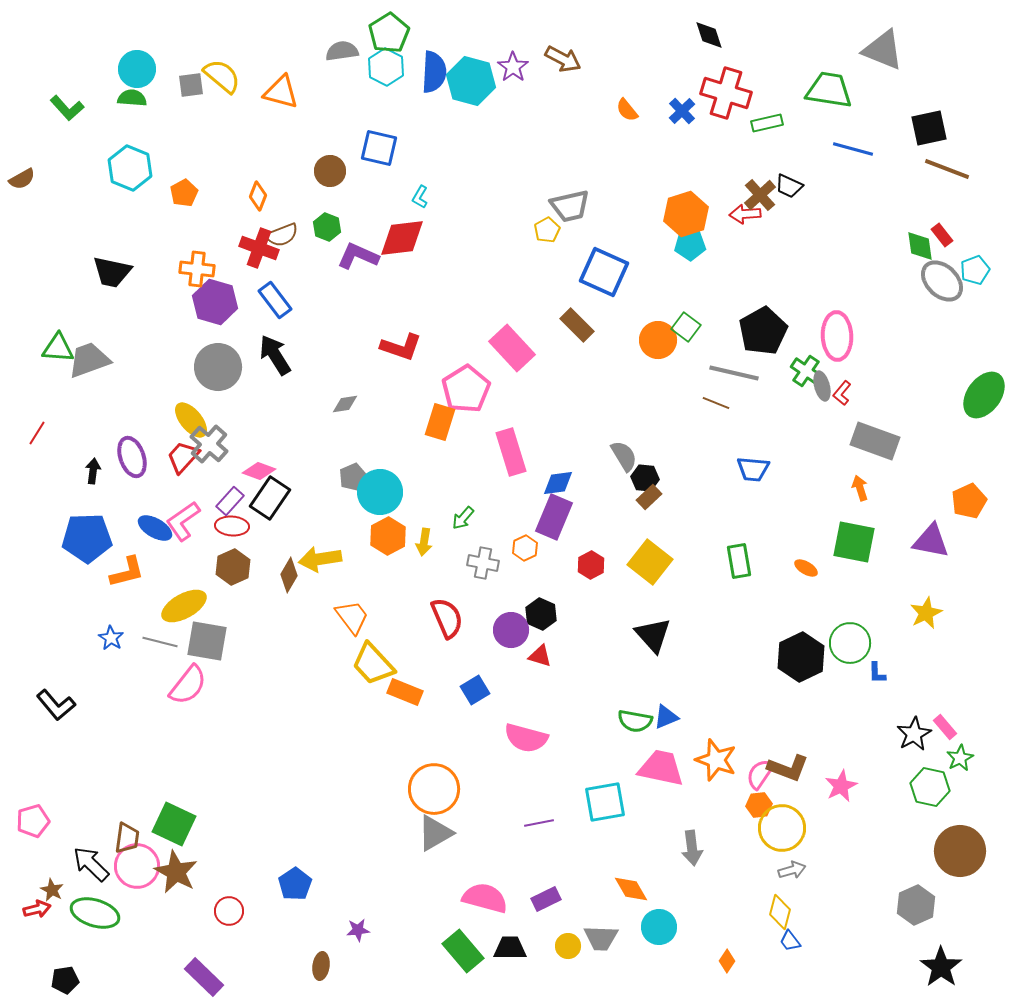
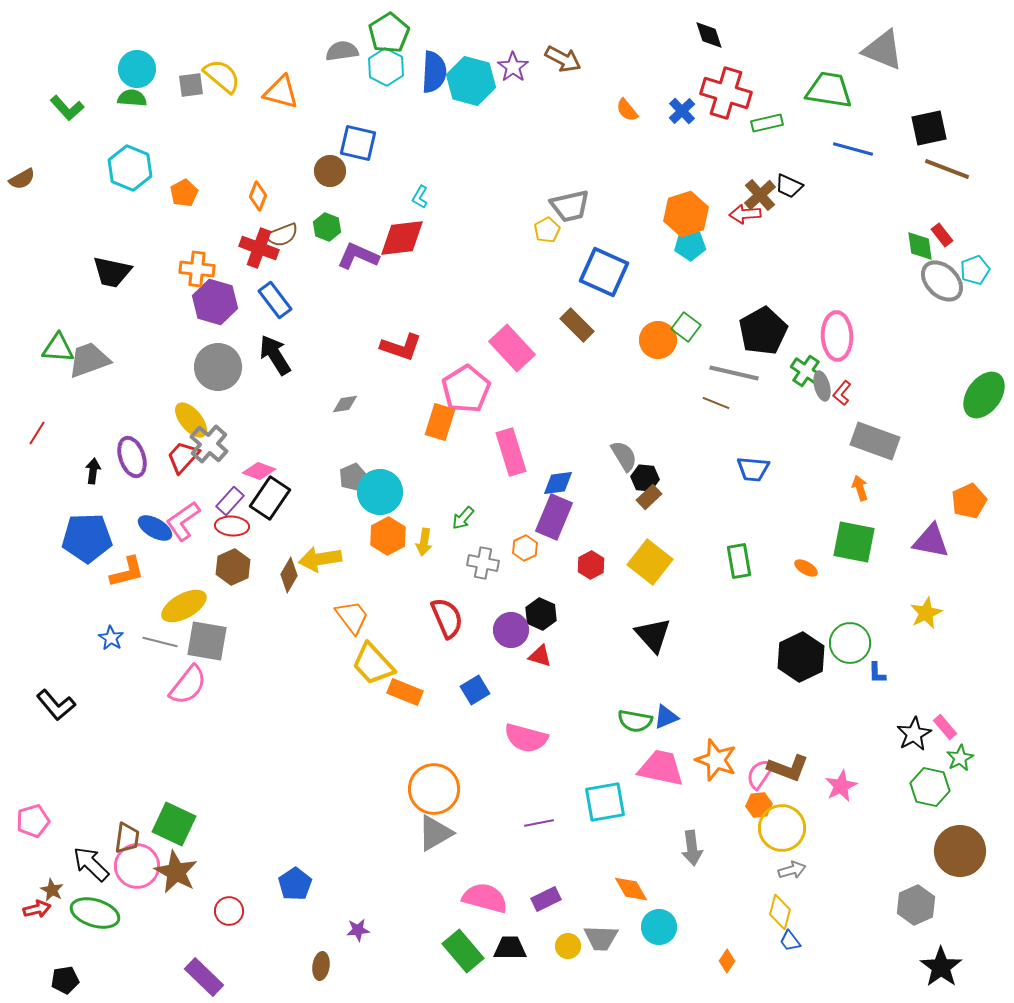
blue square at (379, 148): moved 21 px left, 5 px up
